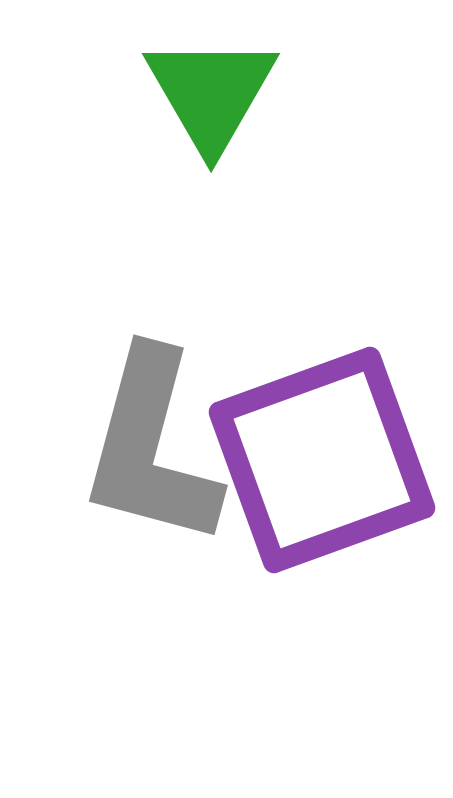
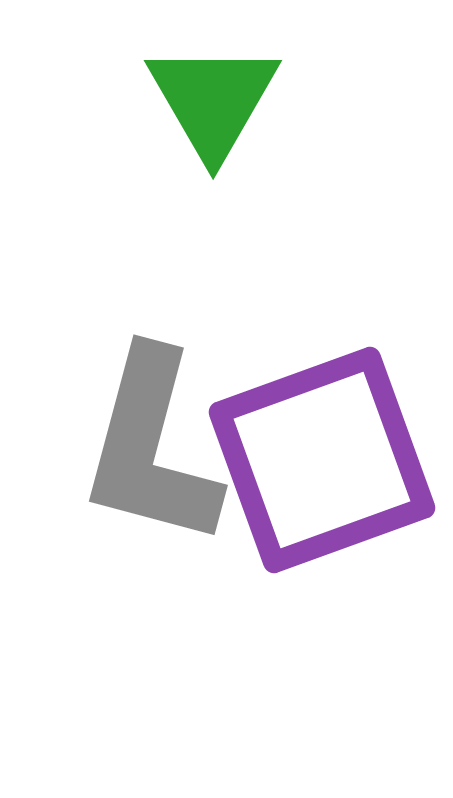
green triangle: moved 2 px right, 7 px down
